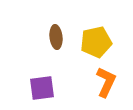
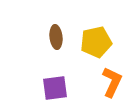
orange L-shape: moved 6 px right
purple square: moved 13 px right
